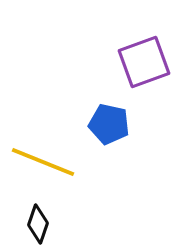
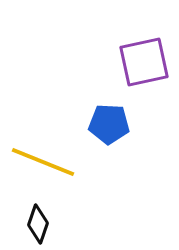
purple square: rotated 8 degrees clockwise
blue pentagon: rotated 9 degrees counterclockwise
